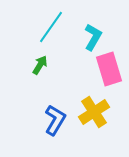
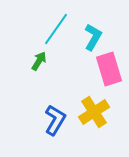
cyan line: moved 5 px right, 2 px down
green arrow: moved 1 px left, 4 px up
